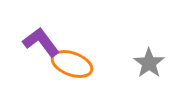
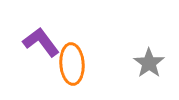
orange ellipse: rotated 66 degrees clockwise
